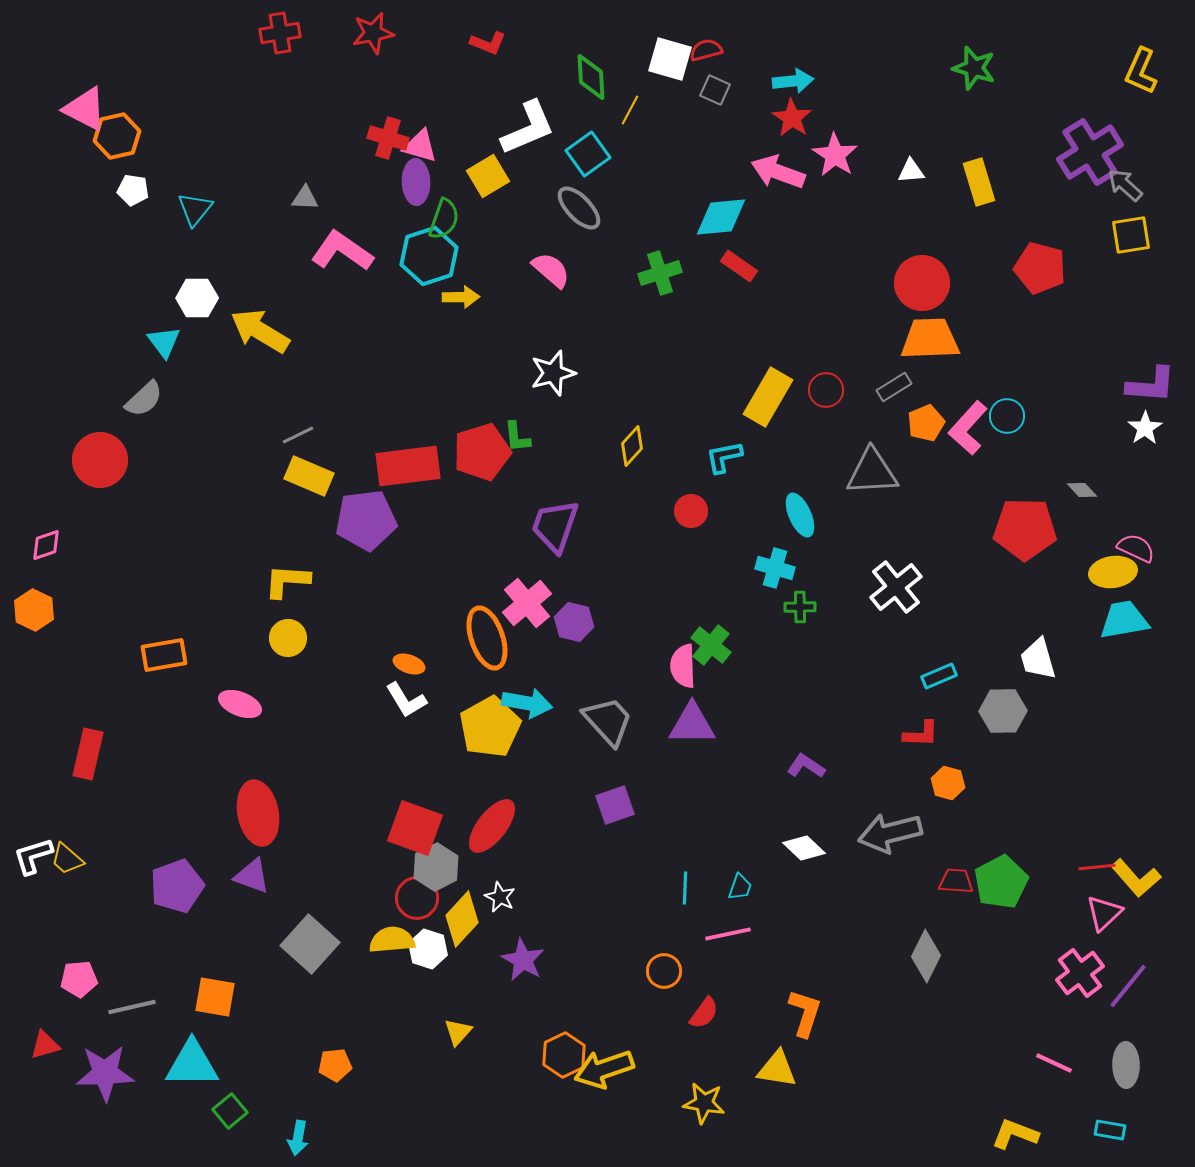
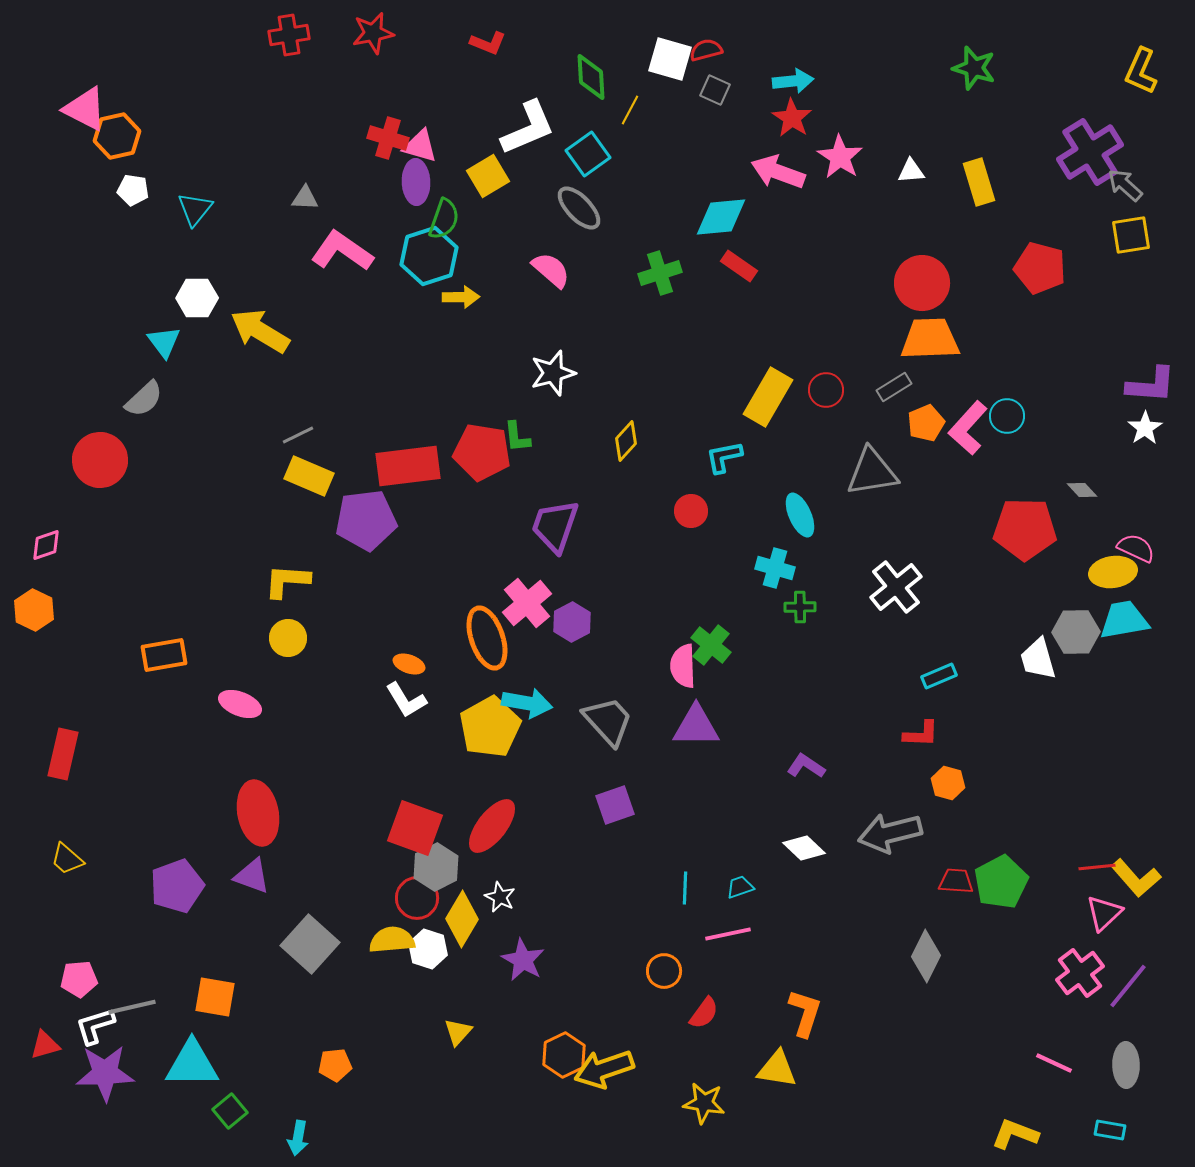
red cross at (280, 33): moved 9 px right, 2 px down
pink star at (835, 155): moved 5 px right, 2 px down
yellow diamond at (632, 446): moved 6 px left, 5 px up
red pentagon at (482, 452): rotated 26 degrees clockwise
gray triangle at (872, 472): rotated 6 degrees counterclockwise
purple hexagon at (574, 622): moved 2 px left; rotated 18 degrees clockwise
gray hexagon at (1003, 711): moved 73 px right, 79 px up
purple triangle at (692, 724): moved 4 px right, 2 px down
red rectangle at (88, 754): moved 25 px left
white L-shape at (33, 856): moved 62 px right, 170 px down
cyan trapezoid at (740, 887): rotated 128 degrees counterclockwise
yellow diamond at (462, 919): rotated 12 degrees counterclockwise
